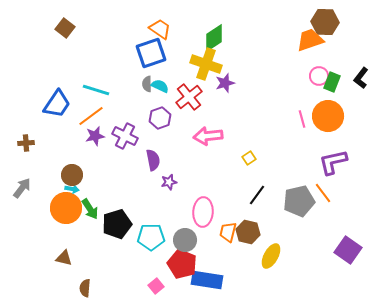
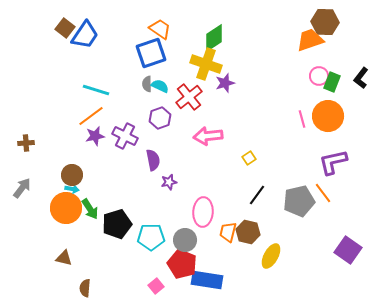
blue trapezoid at (57, 104): moved 28 px right, 69 px up
